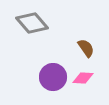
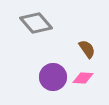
gray diamond: moved 4 px right
brown semicircle: moved 1 px right, 1 px down
